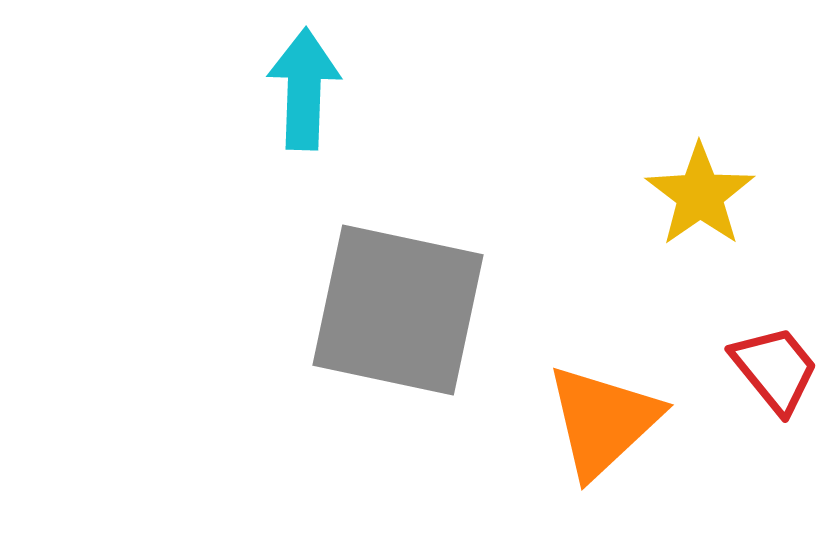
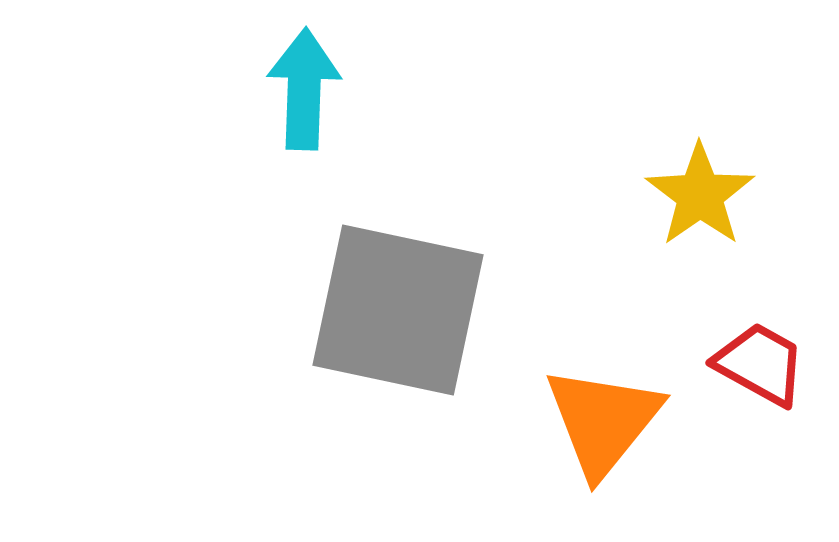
red trapezoid: moved 15 px left, 5 px up; rotated 22 degrees counterclockwise
orange triangle: rotated 8 degrees counterclockwise
